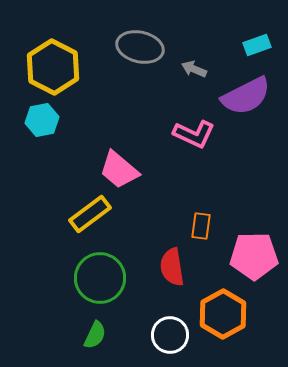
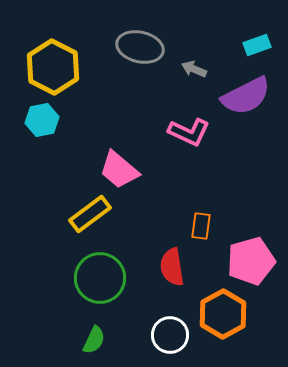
pink L-shape: moved 5 px left, 2 px up
pink pentagon: moved 3 px left, 5 px down; rotated 15 degrees counterclockwise
green semicircle: moved 1 px left, 5 px down
